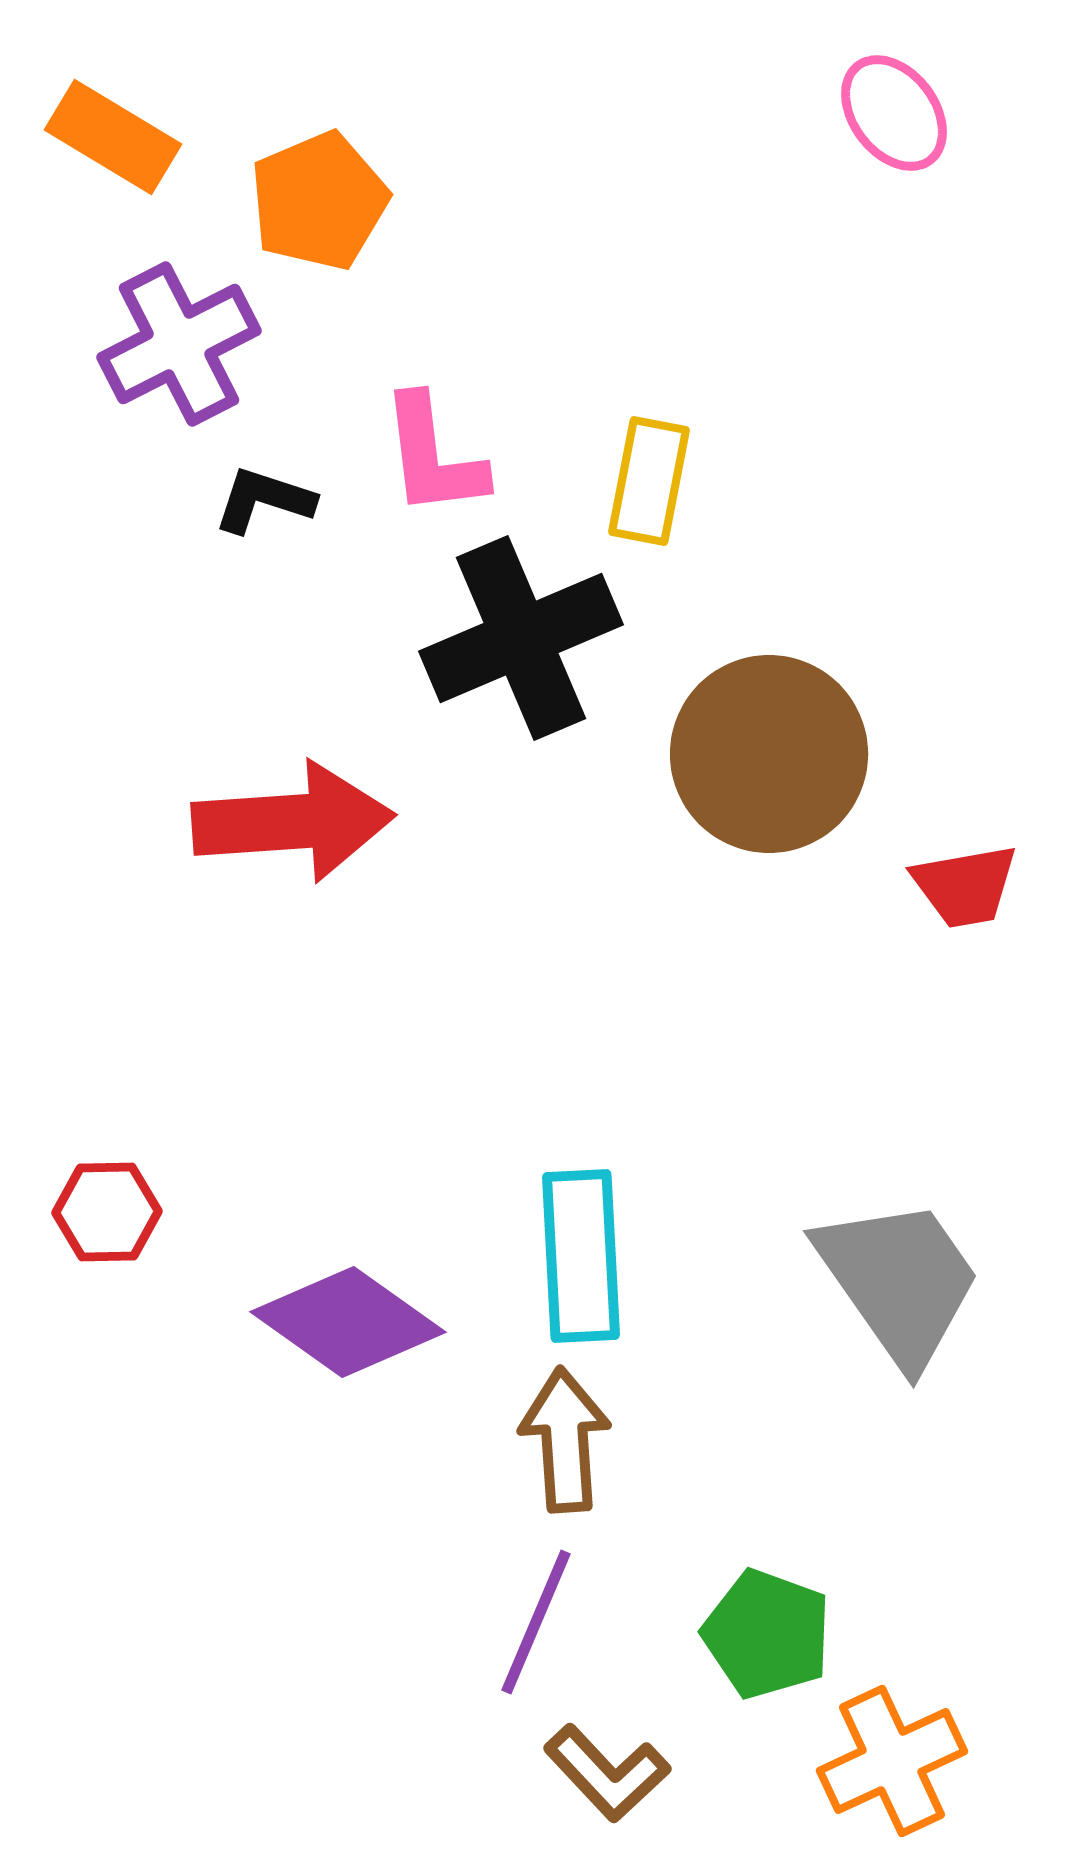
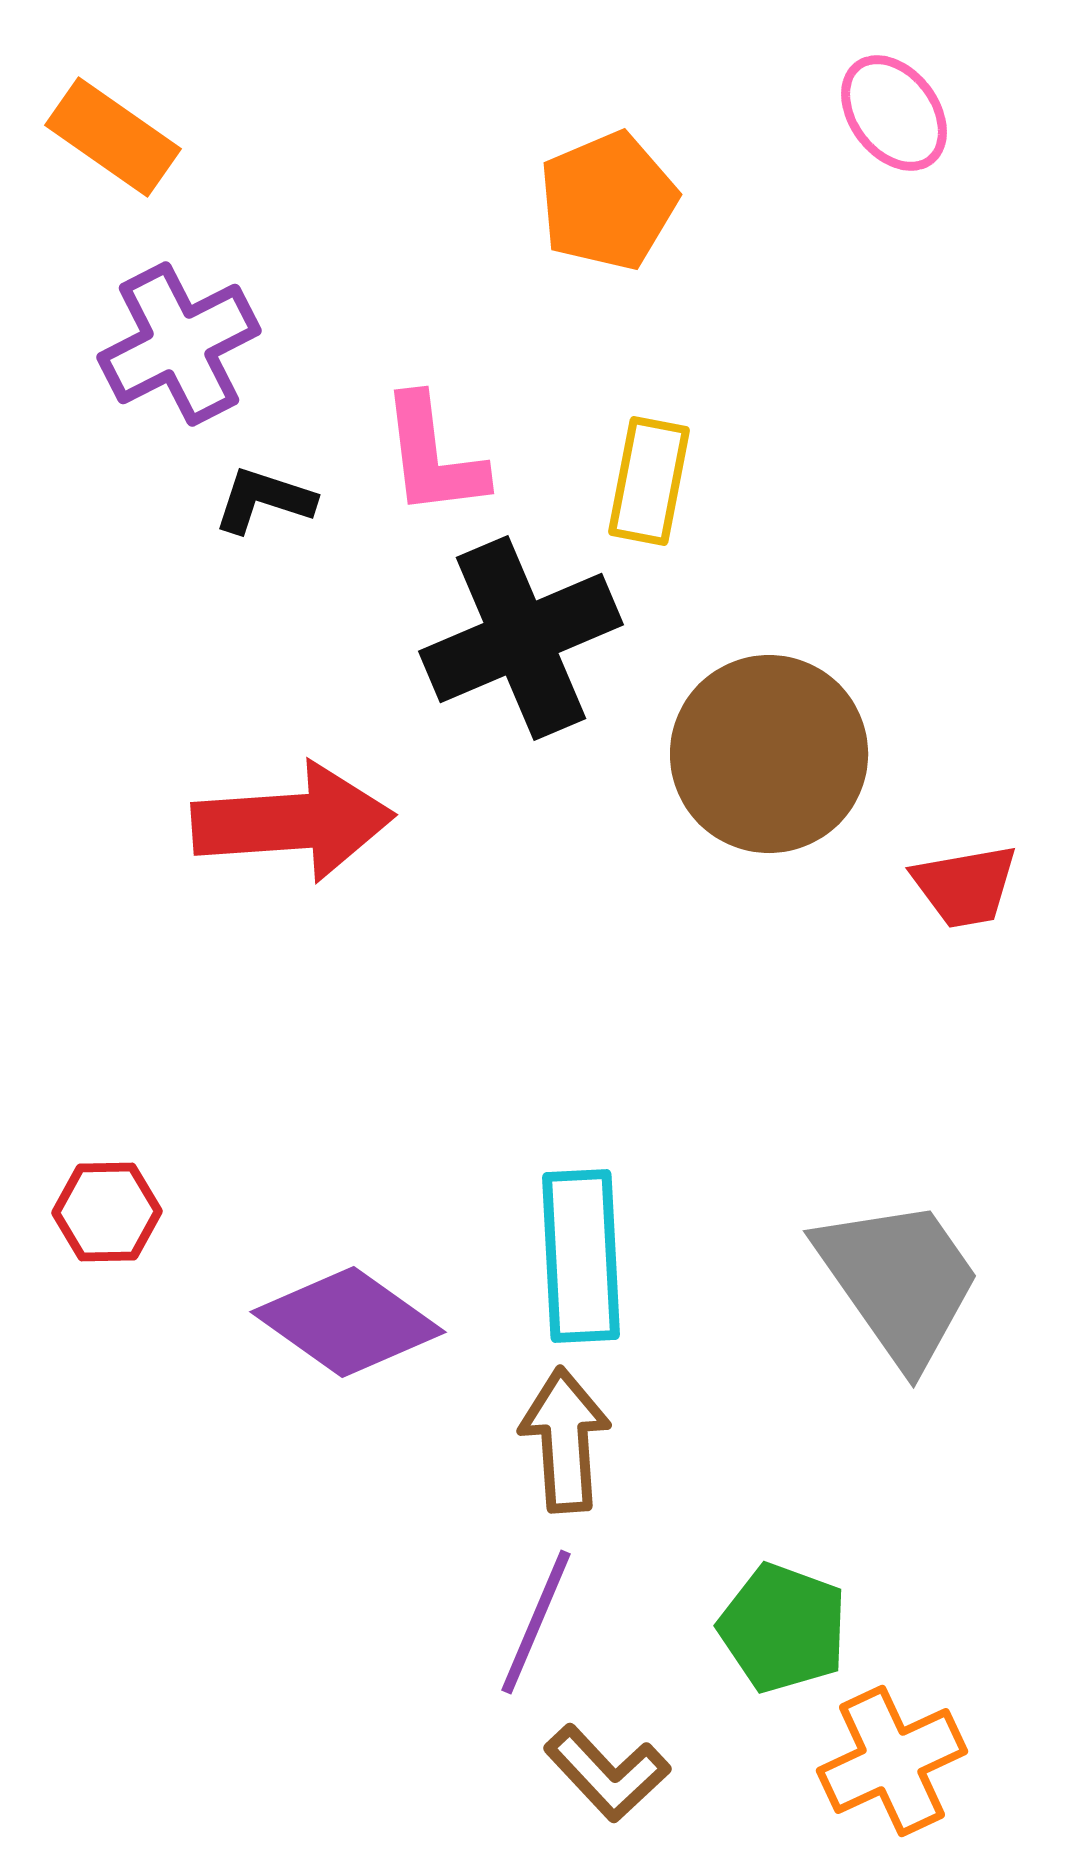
orange rectangle: rotated 4 degrees clockwise
orange pentagon: moved 289 px right
green pentagon: moved 16 px right, 6 px up
